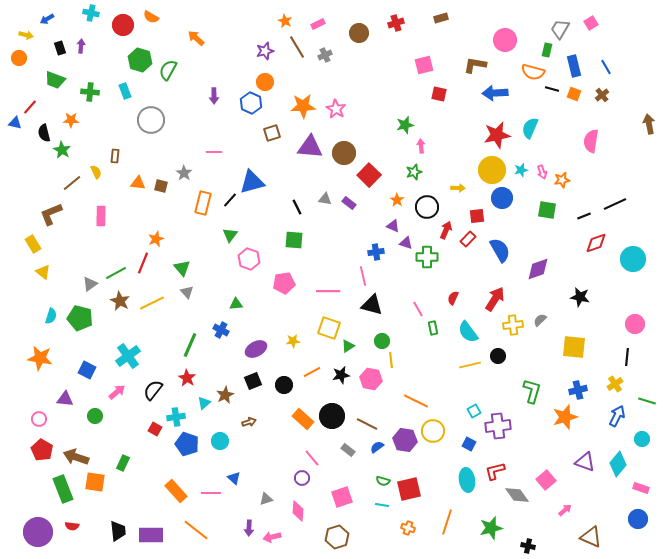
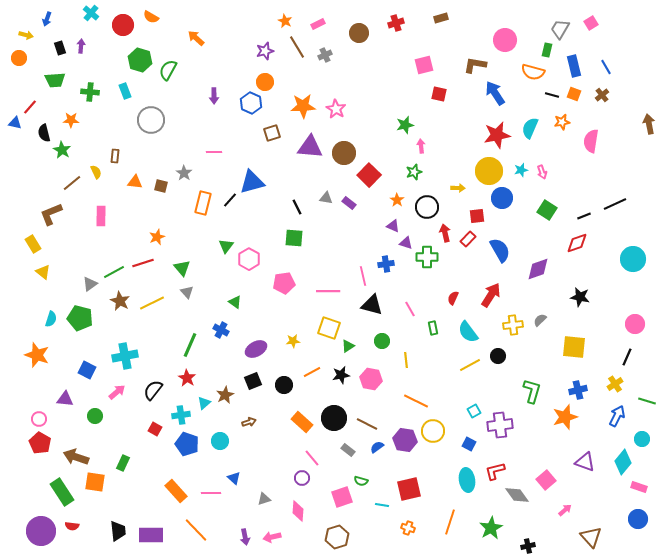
cyan cross at (91, 13): rotated 28 degrees clockwise
blue arrow at (47, 19): rotated 40 degrees counterclockwise
green trapezoid at (55, 80): rotated 25 degrees counterclockwise
black line at (552, 89): moved 6 px down
blue arrow at (495, 93): rotated 60 degrees clockwise
yellow circle at (492, 170): moved 3 px left, 1 px down
orange star at (562, 180): moved 58 px up
orange triangle at (138, 183): moved 3 px left, 1 px up
gray triangle at (325, 199): moved 1 px right, 1 px up
green square at (547, 210): rotated 24 degrees clockwise
red arrow at (446, 230): moved 1 px left, 3 px down; rotated 36 degrees counterclockwise
green triangle at (230, 235): moved 4 px left, 11 px down
orange star at (156, 239): moved 1 px right, 2 px up
green square at (294, 240): moved 2 px up
red diamond at (596, 243): moved 19 px left
blue cross at (376, 252): moved 10 px right, 12 px down
pink hexagon at (249, 259): rotated 10 degrees clockwise
red line at (143, 263): rotated 50 degrees clockwise
green line at (116, 273): moved 2 px left, 1 px up
red arrow at (495, 299): moved 4 px left, 4 px up
green triangle at (236, 304): moved 1 px left, 2 px up; rotated 40 degrees clockwise
pink line at (418, 309): moved 8 px left
cyan semicircle at (51, 316): moved 3 px down
cyan cross at (128, 356): moved 3 px left; rotated 25 degrees clockwise
black line at (627, 357): rotated 18 degrees clockwise
orange star at (40, 358): moved 3 px left, 3 px up; rotated 10 degrees clockwise
yellow line at (391, 360): moved 15 px right
yellow line at (470, 365): rotated 15 degrees counterclockwise
black circle at (332, 416): moved 2 px right, 2 px down
cyan cross at (176, 417): moved 5 px right, 2 px up
orange rectangle at (303, 419): moved 1 px left, 3 px down
purple cross at (498, 426): moved 2 px right, 1 px up
red pentagon at (42, 450): moved 2 px left, 7 px up
cyan diamond at (618, 464): moved 5 px right, 2 px up
green semicircle at (383, 481): moved 22 px left
pink rectangle at (641, 488): moved 2 px left, 1 px up
green rectangle at (63, 489): moved 1 px left, 3 px down; rotated 12 degrees counterclockwise
gray triangle at (266, 499): moved 2 px left
orange line at (447, 522): moved 3 px right
purple arrow at (249, 528): moved 4 px left, 9 px down; rotated 14 degrees counterclockwise
green star at (491, 528): rotated 15 degrees counterclockwise
orange line at (196, 530): rotated 8 degrees clockwise
purple circle at (38, 532): moved 3 px right, 1 px up
brown triangle at (591, 537): rotated 25 degrees clockwise
black cross at (528, 546): rotated 24 degrees counterclockwise
